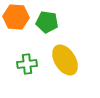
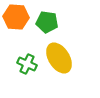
yellow ellipse: moved 6 px left, 2 px up
green cross: rotated 30 degrees clockwise
